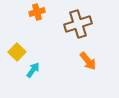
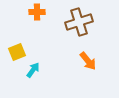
orange cross: rotated 14 degrees clockwise
brown cross: moved 1 px right, 2 px up
yellow square: rotated 24 degrees clockwise
